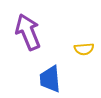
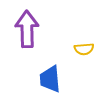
purple arrow: moved 1 px left, 3 px up; rotated 21 degrees clockwise
